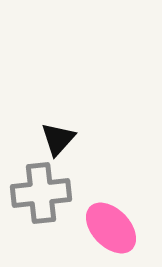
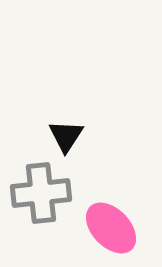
black triangle: moved 8 px right, 3 px up; rotated 9 degrees counterclockwise
